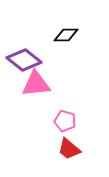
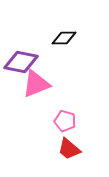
black diamond: moved 2 px left, 3 px down
purple diamond: moved 3 px left, 2 px down; rotated 28 degrees counterclockwise
pink triangle: rotated 16 degrees counterclockwise
